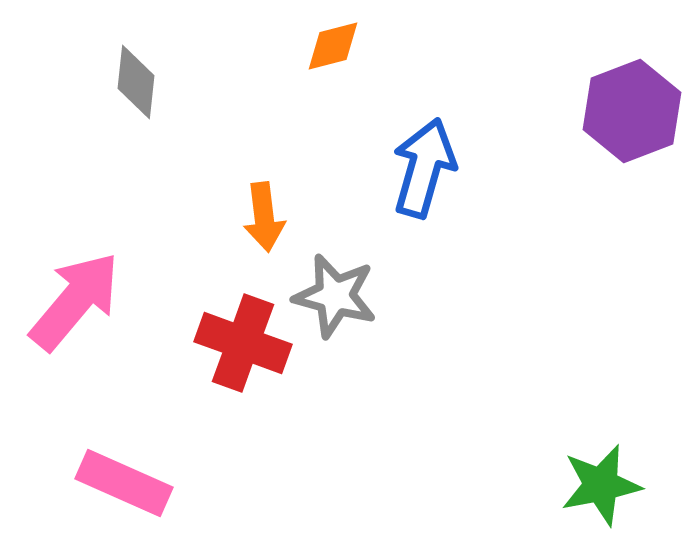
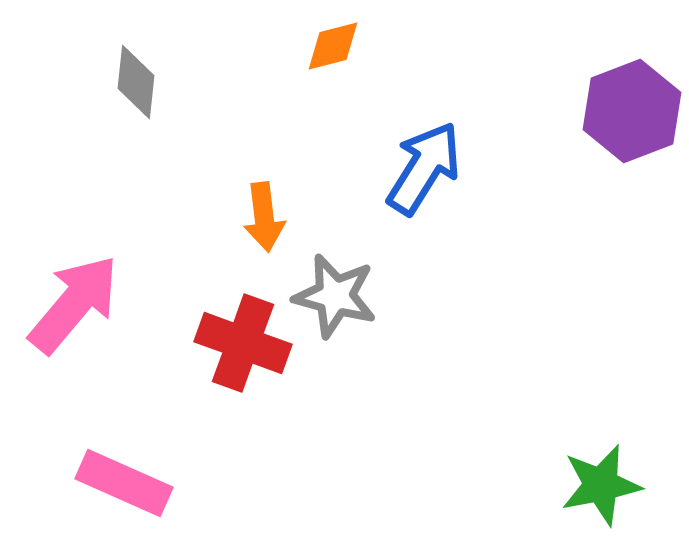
blue arrow: rotated 16 degrees clockwise
pink arrow: moved 1 px left, 3 px down
